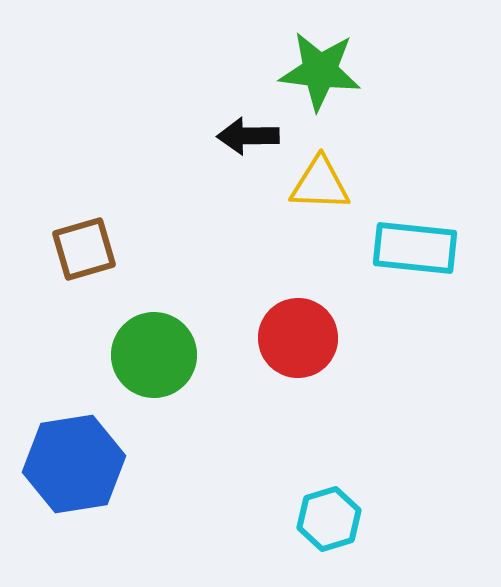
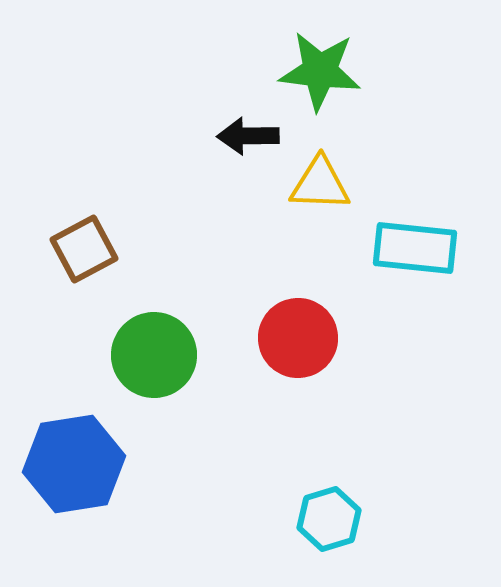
brown square: rotated 12 degrees counterclockwise
